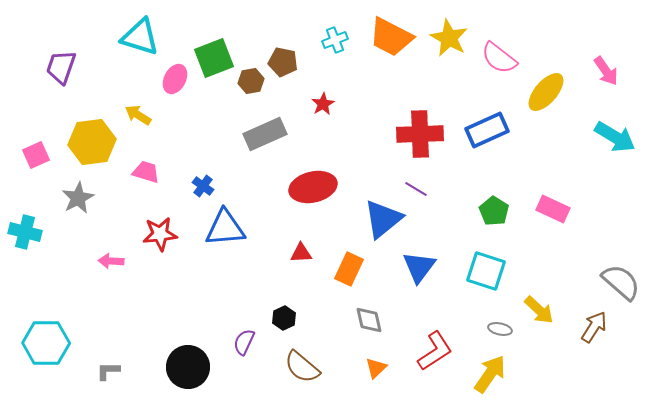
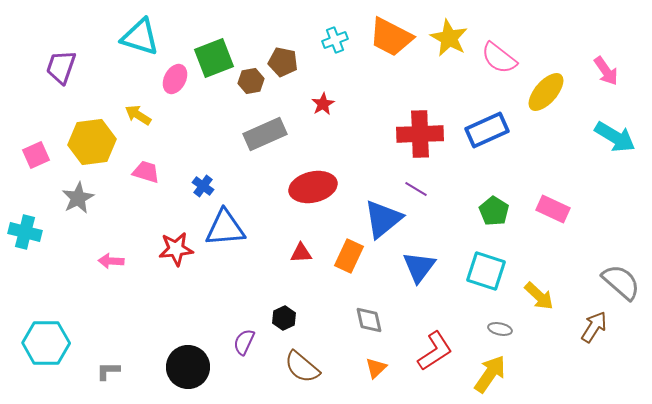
red star at (160, 234): moved 16 px right, 15 px down
orange rectangle at (349, 269): moved 13 px up
yellow arrow at (539, 310): moved 14 px up
